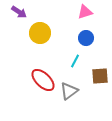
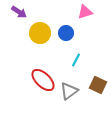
blue circle: moved 20 px left, 5 px up
cyan line: moved 1 px right, 1 px up
brown square: moved 2 px left, 9 px down; rotated 30 degrees clockwise
